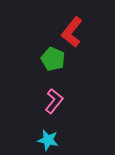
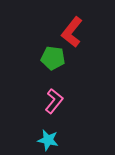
green pentagon: moved 1 px up; rotated 15 degrees counterclockwise
